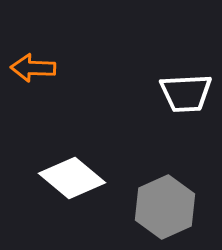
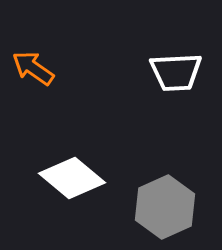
orange arrow: rotated 33 degrees clockwise
white trapezoid: moved 10 px left, 21 px up
